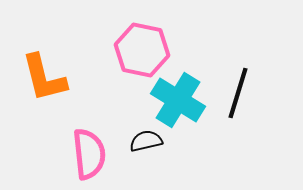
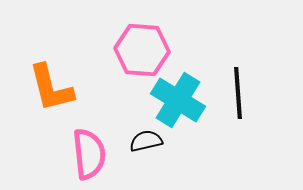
pink hexagon: rotated 8 degrees counterclockwise
orange L-shape: moved 7 px right, 10 px down
black line: rotated 21 degrees counterclockwise
